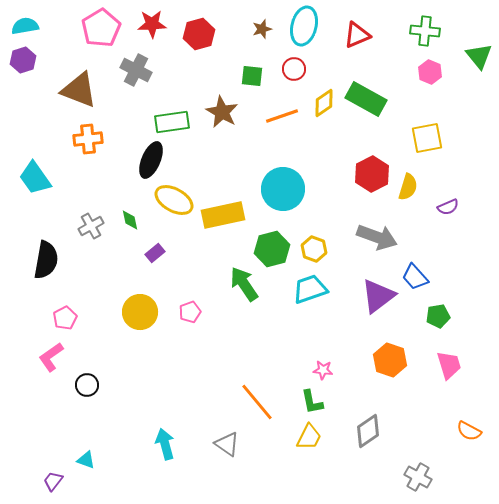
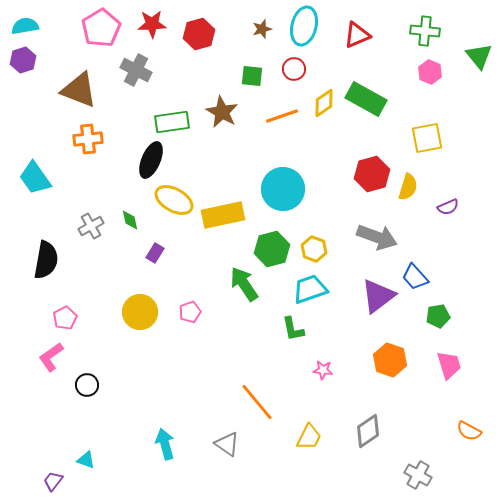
red hexagon at (372, 174): rotated 12 degrees clockwise
purple rectangle at (155, 253): rotated 18 degrees counterclockwise
green L-shape at (312, 402): moved 19 px left, 73 px up
gray cross at (418, 477): moved 2 px up
